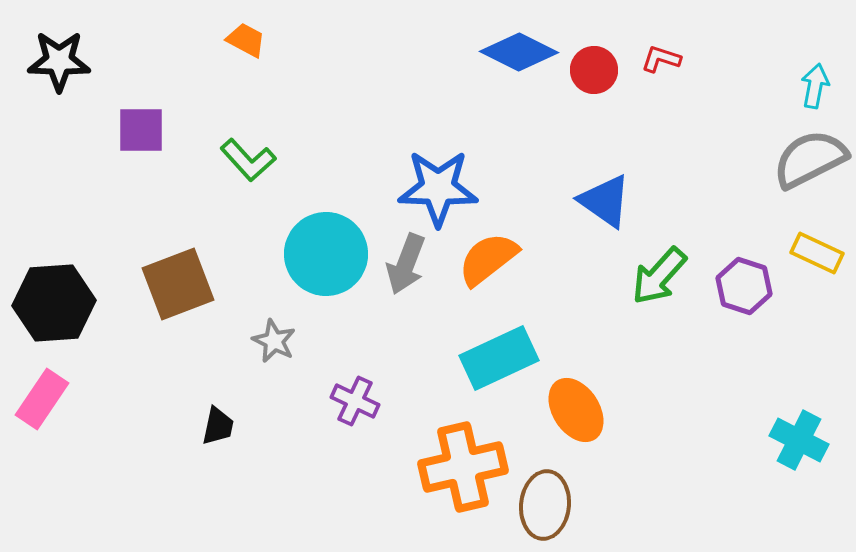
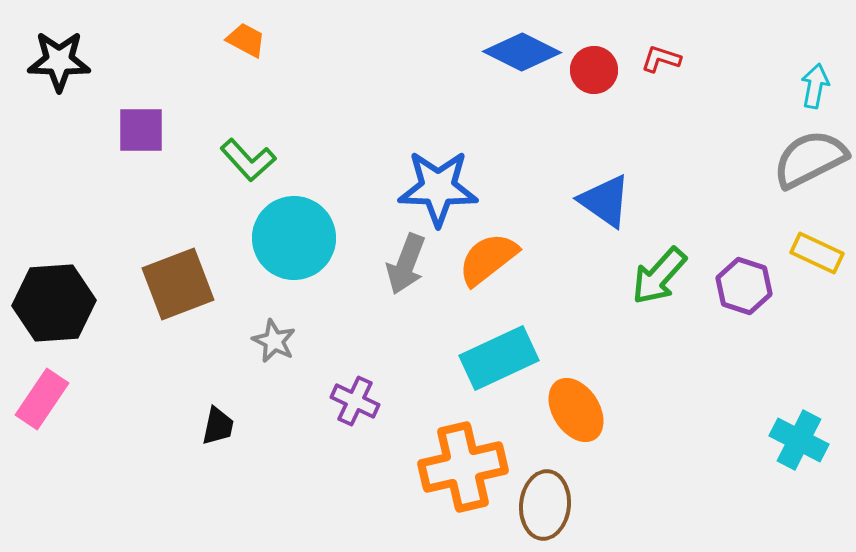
blue diamond: moved 3 px right
cyan circle: moved 32 px left, 16 px up
